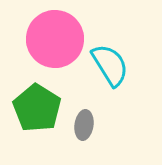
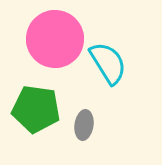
cyan semicircle: moved 2 px left, 2 px up
green pentagon: moved 1 px left, 1 px down; rotated 24 degrees counterclockwise
